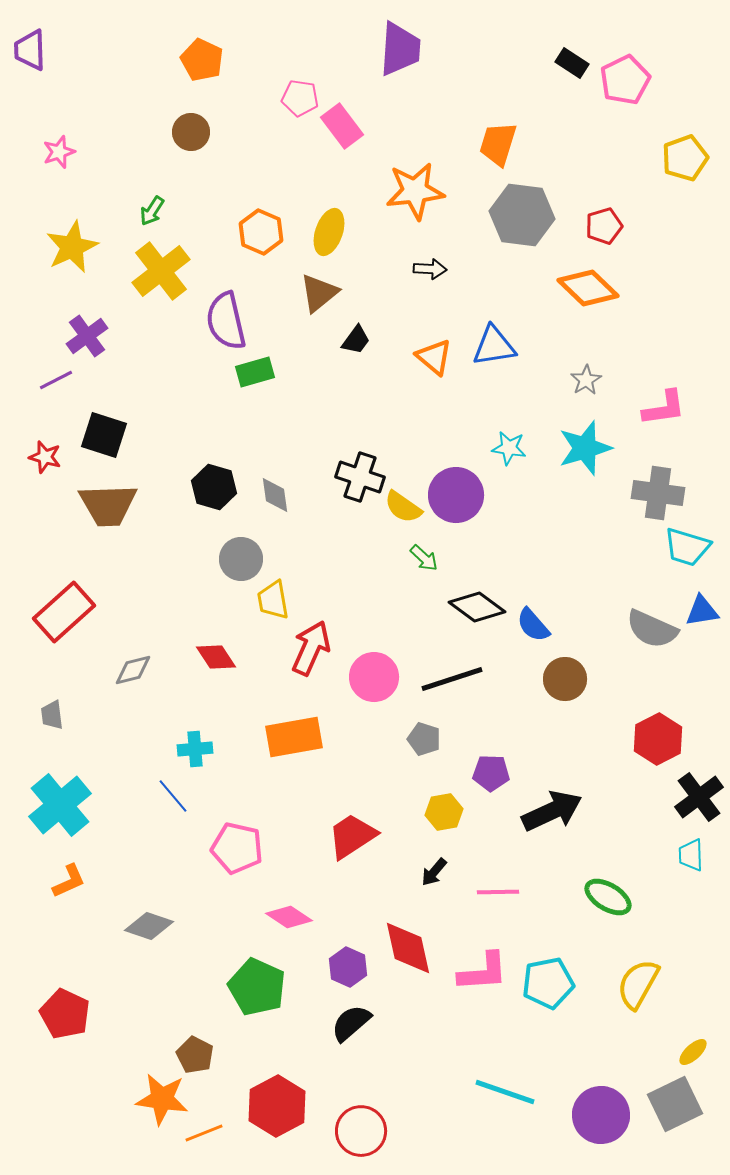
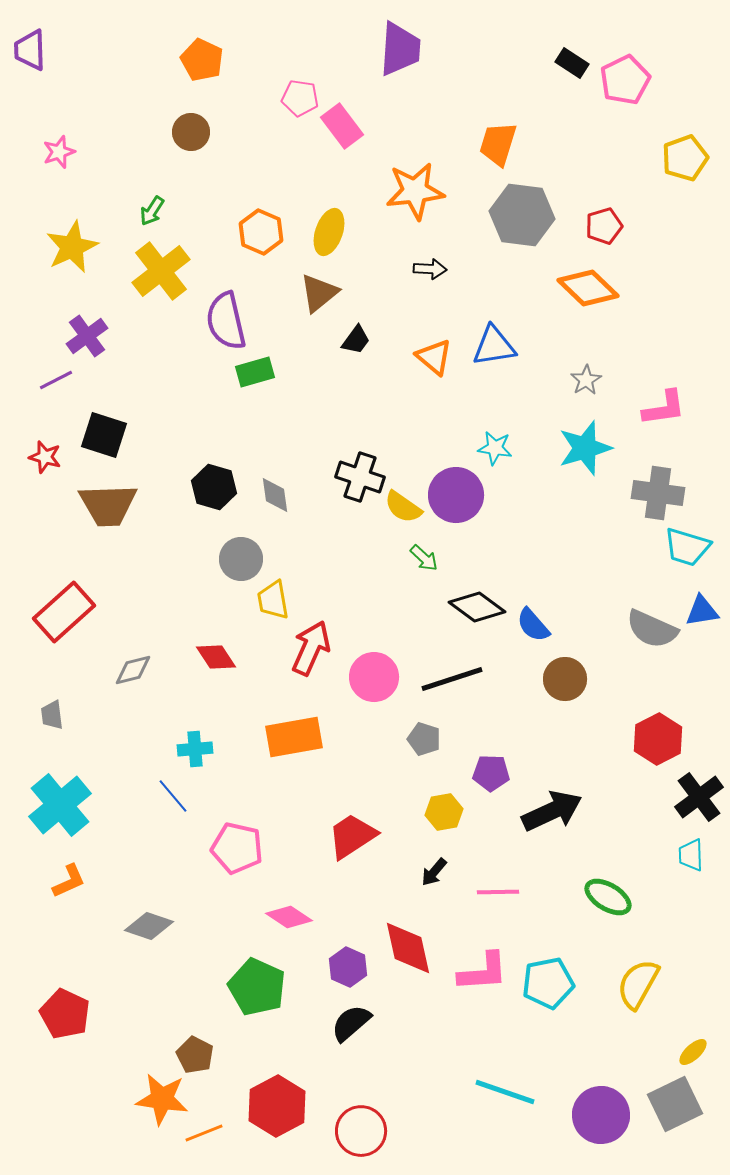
cyan star at (509, 448): moved 14 px left
